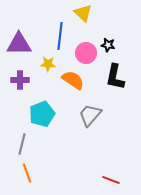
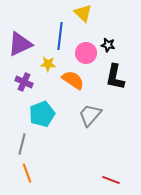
purple triangle: moved 1 px right; rotated 24 degrees counterclockwise
purple cross: moved 4 px right, 2 px down; rotated 24 degrees clockwise
